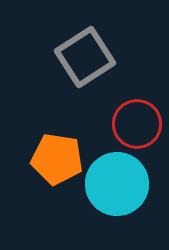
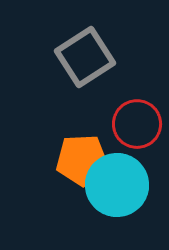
orange pentagon: moved 25 px right, 1 px down; rotated 12 degrees counterclockwise
cyan circle: moved 1 px down
